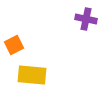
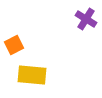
purple cross: rotated 20 degrees clockwise
